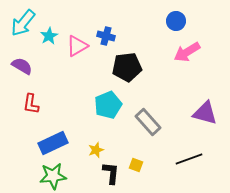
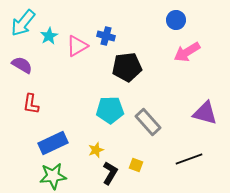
blue circle: moved 1 px up
purple semicircle: moved 1 px up
cyan pentagon: moved 2 px right, 5 px down; rotated 20 degrees clockwise
black L-shape: moved 1 px left; rotated 25 degrees clockwise
